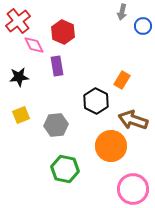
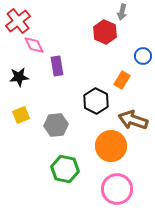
blue circle: moved 30 px down
red hexagon: moved 42 px right
pink circle: moved 16 px left
